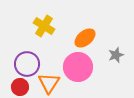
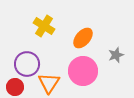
orange ellipse: moved 2 px left; rotated 10 degrees counterclockwise
pink circle: moved 5 px right, 4 px down
red circle: moved 5 px left
